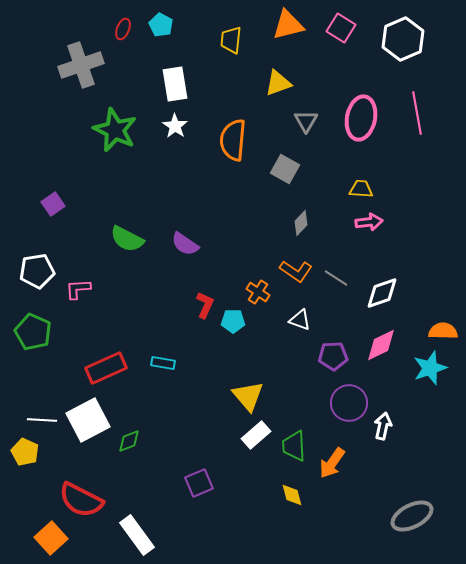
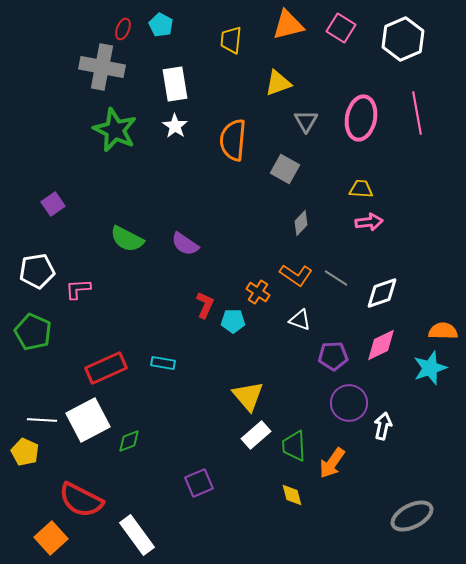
gray cross at (81, 65): moved 21 px right, 2 px down; rotated 30 degrees clockwise
orange L-shape at (296, 271): moved 4 px down
